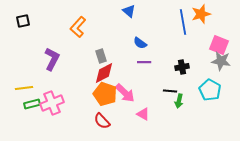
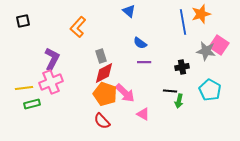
pink square: rotated 12 degrees clockwise
gray star: moved 15 px left, 10 px up
pink cross: moved 1 px left, 21 px up
